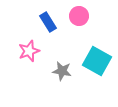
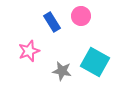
pink circle: moved 2 px right
blue rectangle: moved 4 px right
cyan square: moved 2 px left, 1 px down
